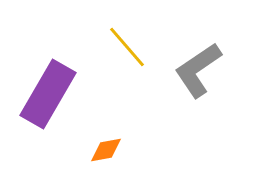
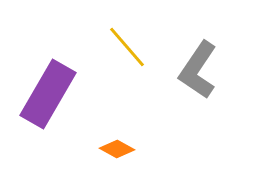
gray L-shape: rotated 22 degrees counterclockwise
orange diamond: moved 11 px right, 1 px up; rotated 40 degrees clockwise
